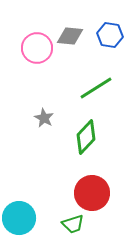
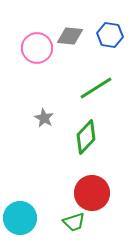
cyan circle: moved 1 px right
green trapezoid: moved 1 px right, 2 px up
